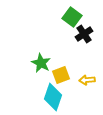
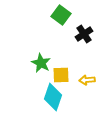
green square: moved 11 px left, 2 px up
yellow square: rotated 18 degrees clockwise
